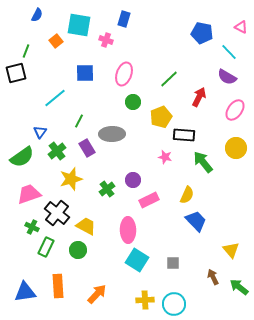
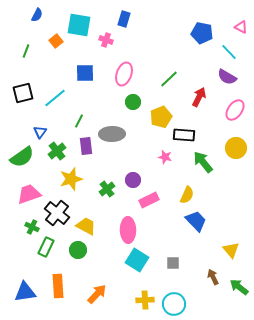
black square at (16, 73): moved 7 px right, 20 px down
purple rectangle at (87, 148): moved 1 px left, 2 px up; rotated 24 degrees clockwise
